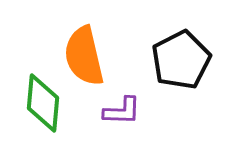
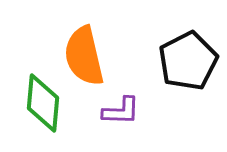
black pentagon: moved 7 px right, 1 px down
purple L-shape: moved 1 px left
